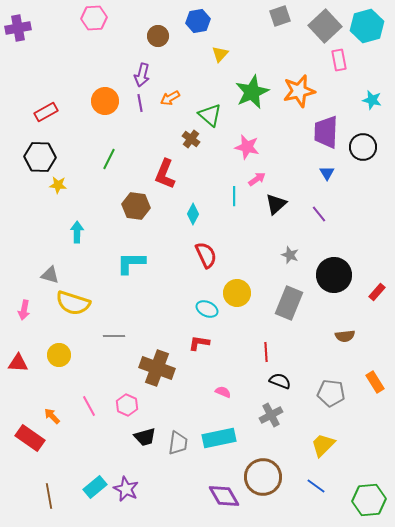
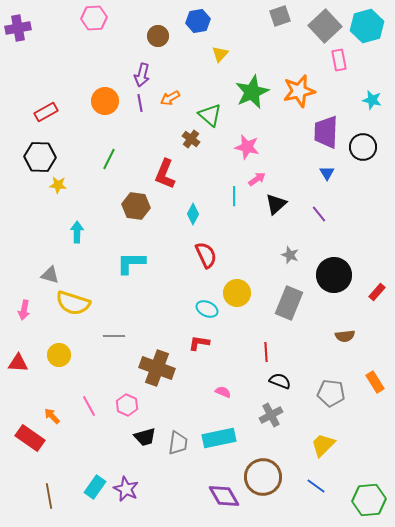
cyan rectangle at (95, 487): rotated 15 degrees counterclockwise
